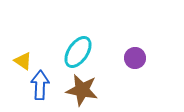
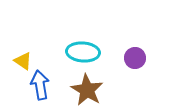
cyan ellipse: moved 5 px right; rotated 60 degrees clockwise
blue arrow: rotated 12 degrees counterclockwise
brown star: moved 5 px right; rotated 20 degrees clockwise
